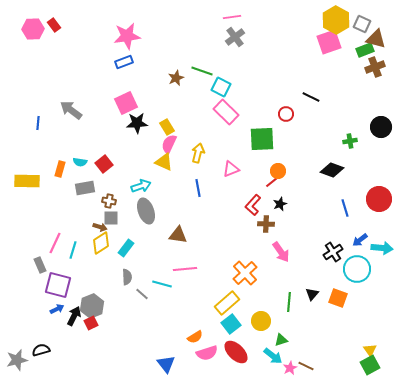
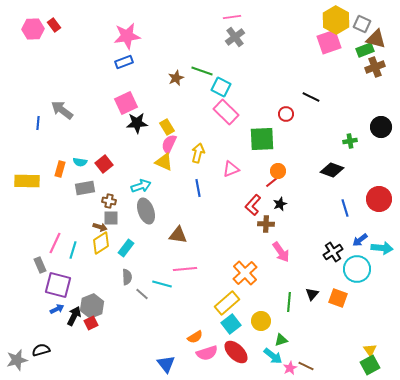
gray arrow at (71, 110): moved 9 px left
